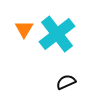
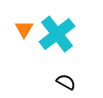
black semicircle: rotated 54 degrees clockwise
